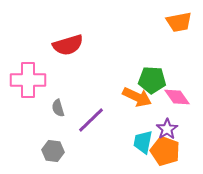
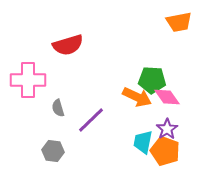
pink diamond: moved 10 px left
